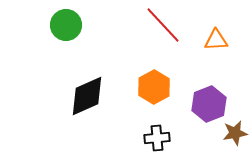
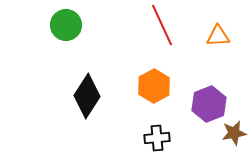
red line: moved 1 px left; rotated 18 degrees clockwise
orange triangle: moved 2 px right, 4 px up
orange hexagon: moved 1 px up
black diamond: rotated 33 degrees counterclockwise
brown star: moved 1 px left
